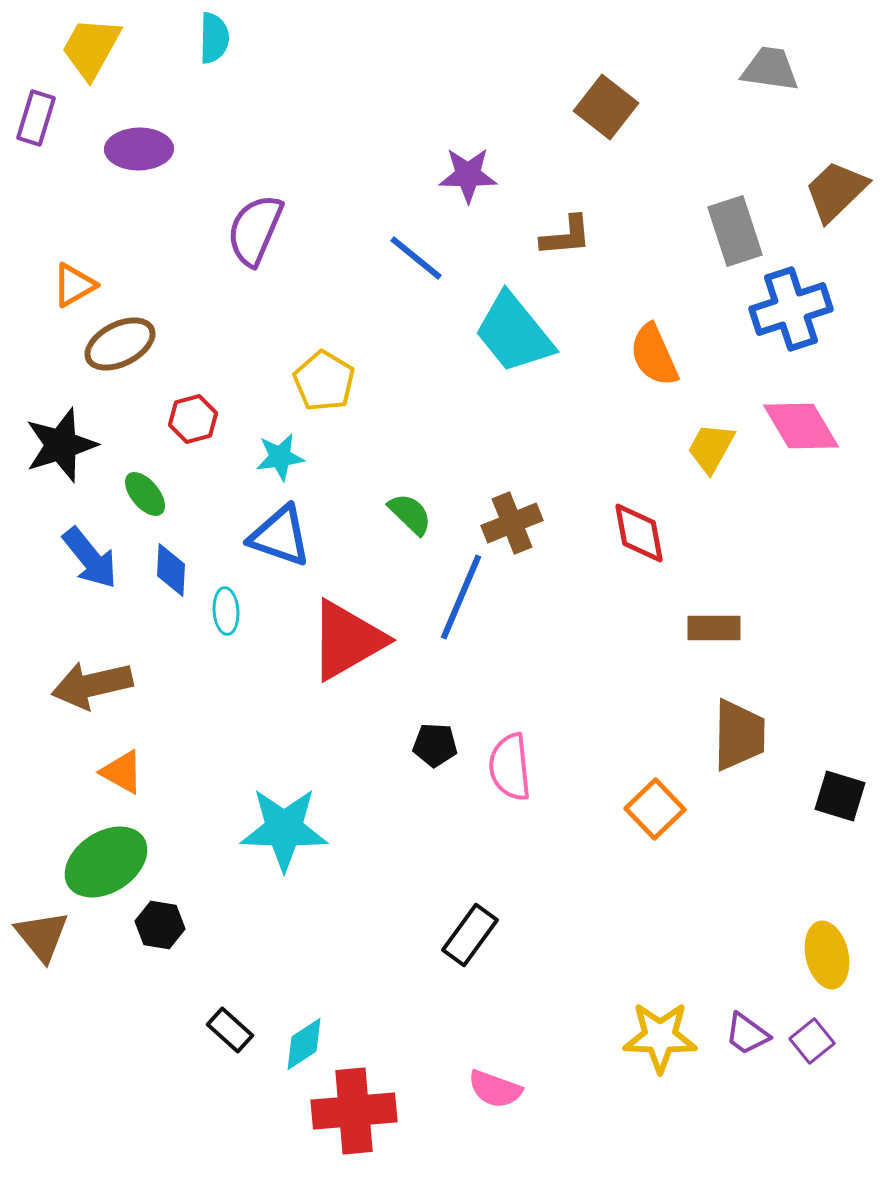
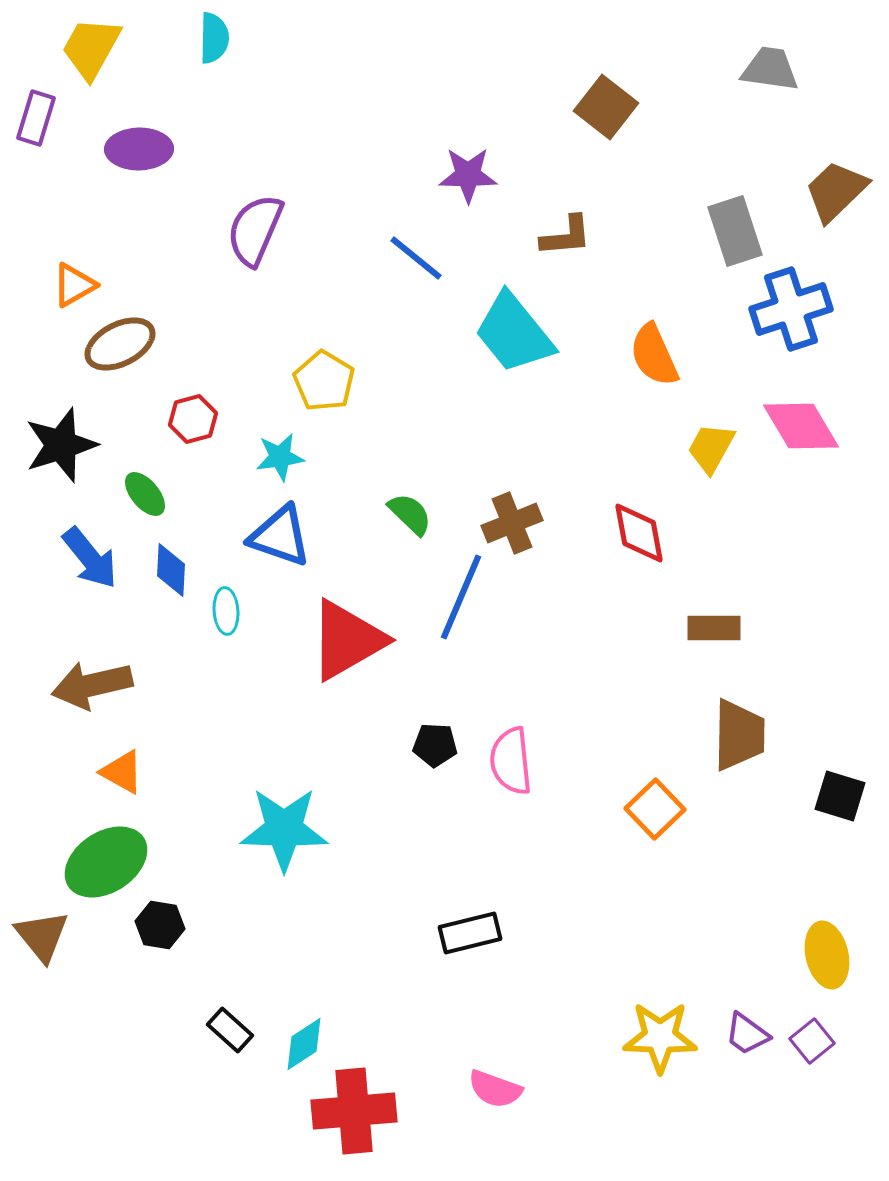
pink semicircle at (510, 767): moved 1 px right, 6 px up
black rectangle at (470, 935): moved 2 px up; rotated 40 degrees clockwise
